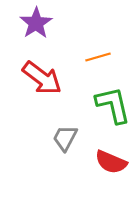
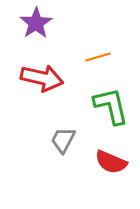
red arrow: rotated 24 degrees counterclockwise
green L-shape: moved 2 px left, 1 px down
gray trapezoid: moved 2 px left, 2 px down
